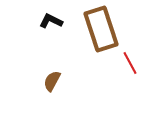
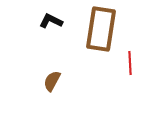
brown rectangle: rotated 27 degrees clockwise
red line: rotated 25 degrees clockwise
